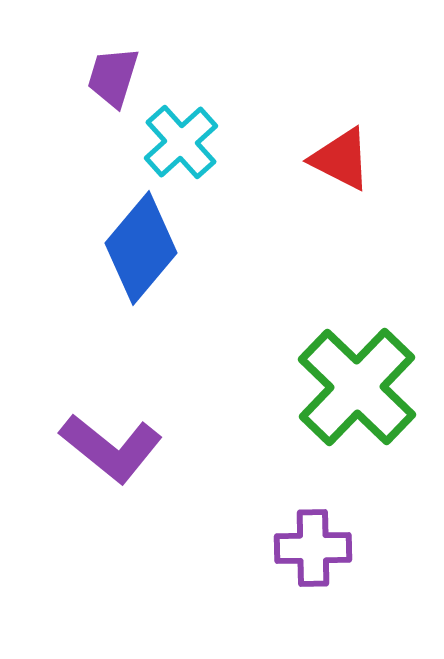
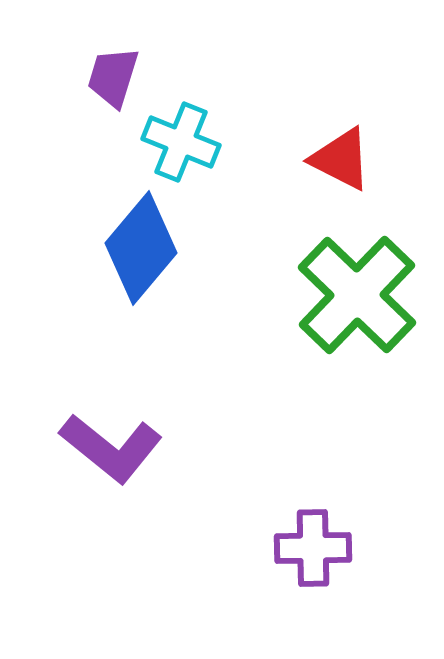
cyan cross: rotated 26 degrees counterclockwise
green cross: moved 92 px up
